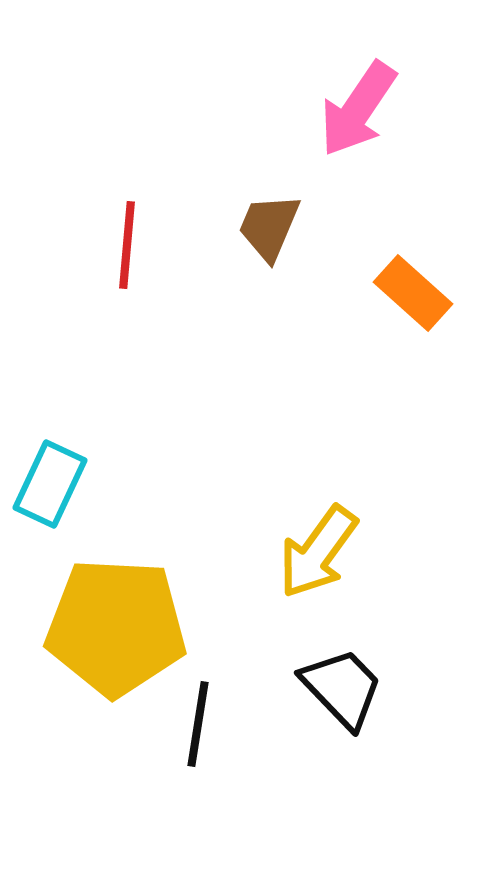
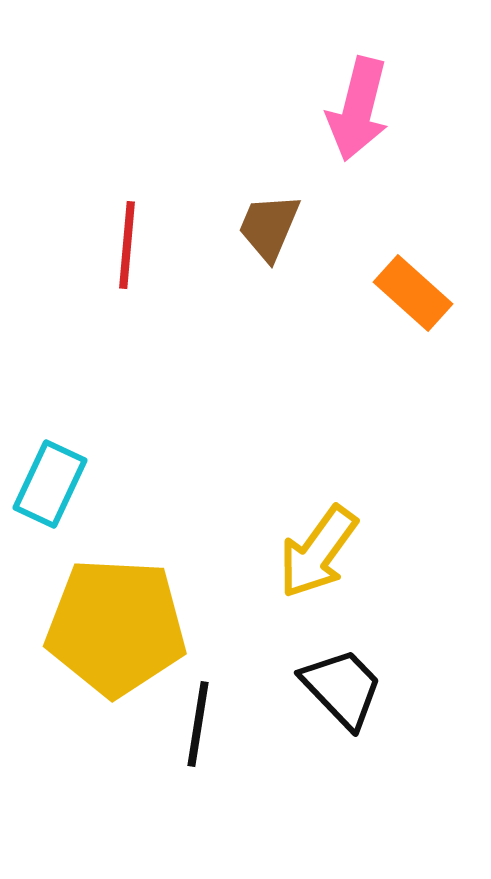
pink arrow: rotated 20 degrees counterclockwise
